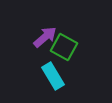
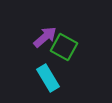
cyan rectangle: moved 5 px left, 2 px down
